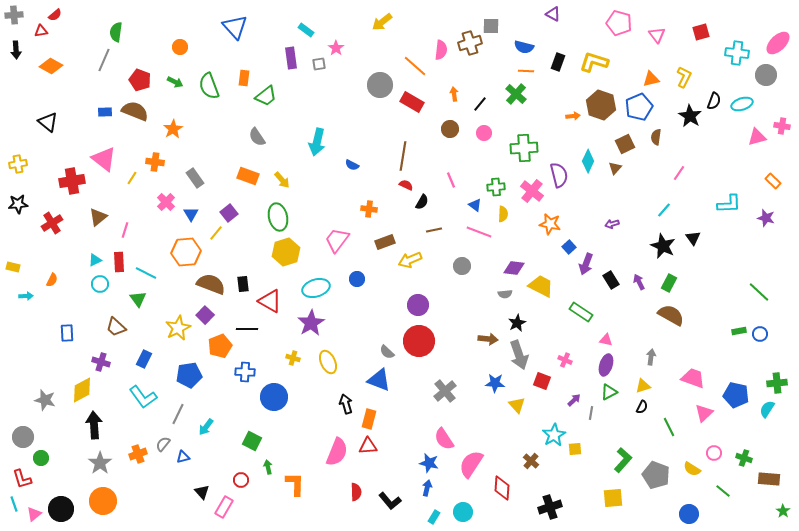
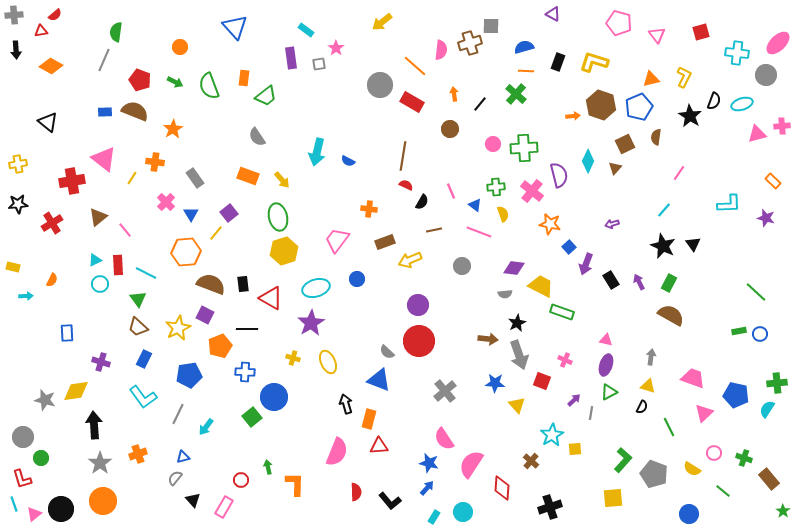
blue semicircle at (524, 47): rotated 150 degrees clockwise
pink cross at (782, 126): rotated 14 degrees counterclockwise
pink circle at (484, 133): moved 9 px right, 11 px down
pink triangle at (757, 137): moved 3 px up
cyan arrow at (317, 142): moved 10 px down
blue semicircle at (352, 165): moved 4 px left, 4 px up
pink line at (451, 180): moved 11 px down
yellow semicircle at (503, 214): rotated 21 degrees counterclockwise
pink line at (125, 230): rotated 56 degrees counterclockwise
black triangle at (693, 238): moved 6 px down
yellow hexagon at (286, 252): moved 2 px left, 1 px up
red rectangle at (119, 262): moved 1 px left, 3 px down
green line at (759, 292): moved 3 px left
red triangle at (270, 301): moved 1 px right, 3 px up
green rectangle at (581, 312): moved 19 px left; rotated 15 degrees counterclockwise
purple square at (205, 315): rotated 18 degrees counterclockwise
brown trapezoid at (116, 327): moved 22 px right
yellow triangle at (643, 386): moved 5 px right; rotated 35 degrees clockwise
yellow diamond at (82, 390): moved 6 px left, 1 px down; rotated 20 degrees clockwise
cyan star at (554, 435): moved 2 px left
green square at (252, 441): moved 24 px up; rotated 24 degrees clockwise
gray semicircle at (163, 444): moved 12 px right, 34 px down
red triangle at (368, 446): moved 11 px right
gray pentagon at (656, 475): moved 2 px left, 1 px up
brown rectangle at (769, 479): rotated 45 degrees clockwise
blue arrow at (427, 488): rotated 28 degrees clockwise
black triangle at (202, 492): moved 9 px left, 8 px down
